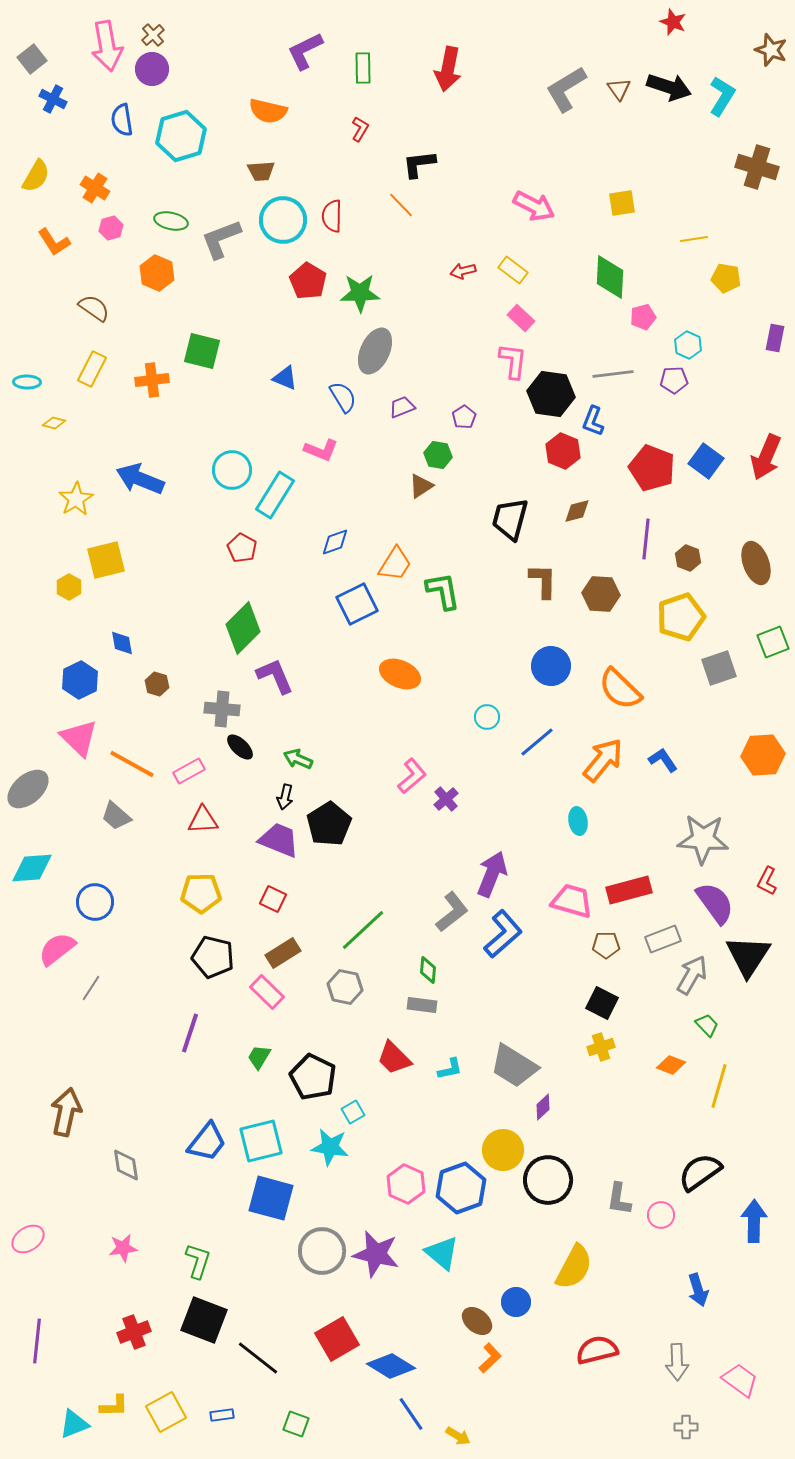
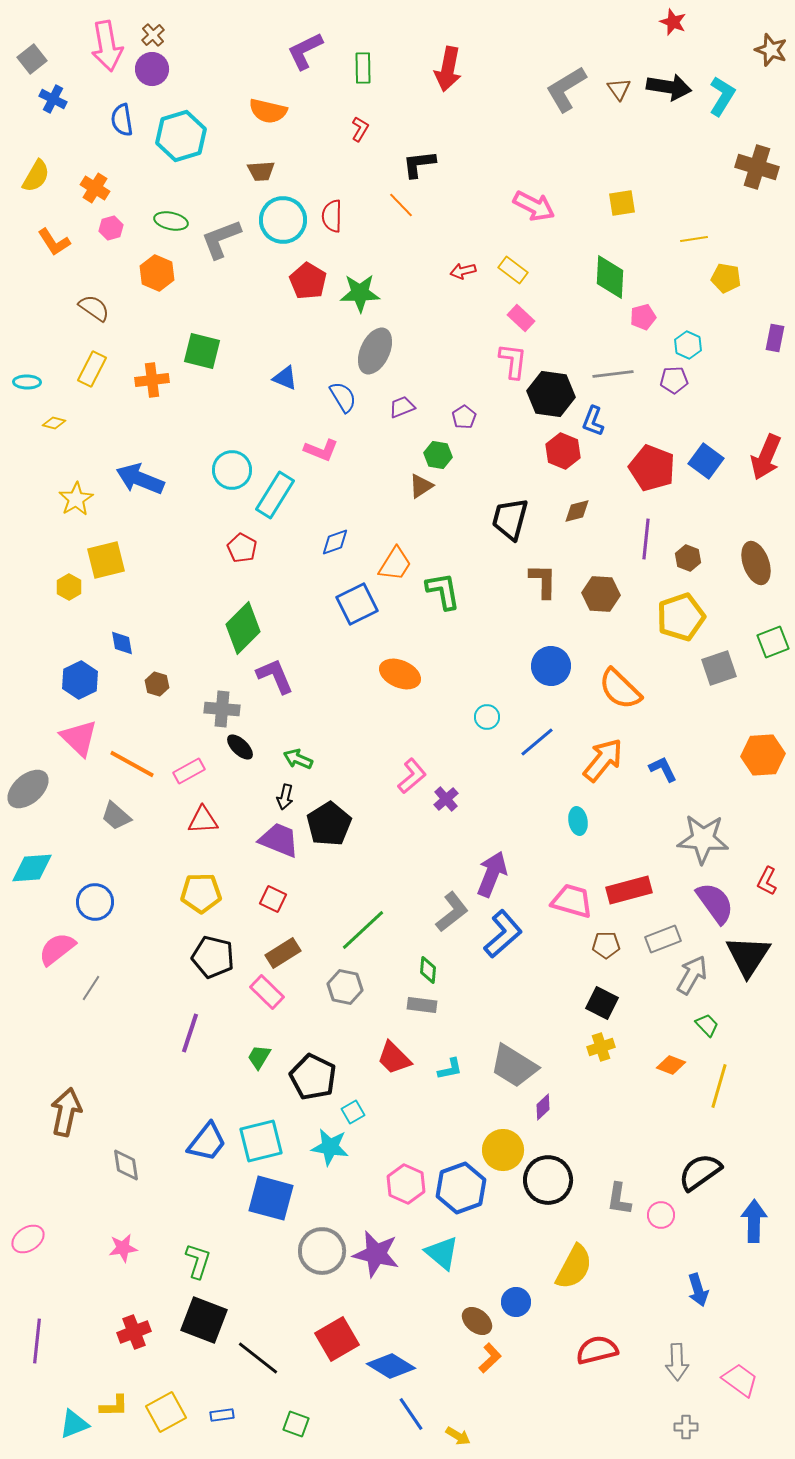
black arrow at (669, 87): rotated 9 degrees counterclockwise
blue L-shape at (663, 760): moved 9 px down; rotated 8 degrees clockwise
